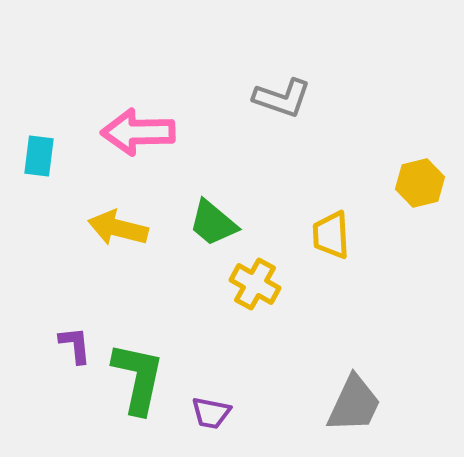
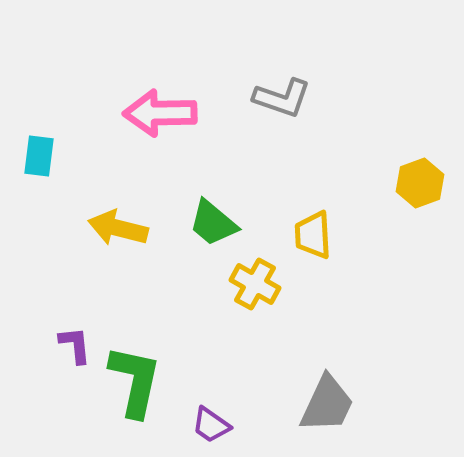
pink arrow: moved 22 px right, 19 px up
yellow hexagon: rotated 6 degrees counterclockwise
yellow trapezoid: moved 18 px left
green L-shape: moved 3 px left, 3 px down
gray trapezoid: moved 27 px left
purple trapezoid: moved 12 px down; rotated 24 degrees clockwise
